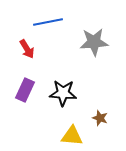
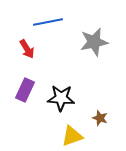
gray star: rotated 8 degrees counterclockwise
black star: moved 2 px left, 5 px down
yellow triangle: rotated 25 degrees counterclockwise
